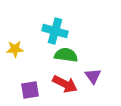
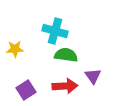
red arrow: moved 2 px down; rotated 30 degrees counterclockwise
purple square: moved 4 px left; rotated 24 degrees counterclockwise
